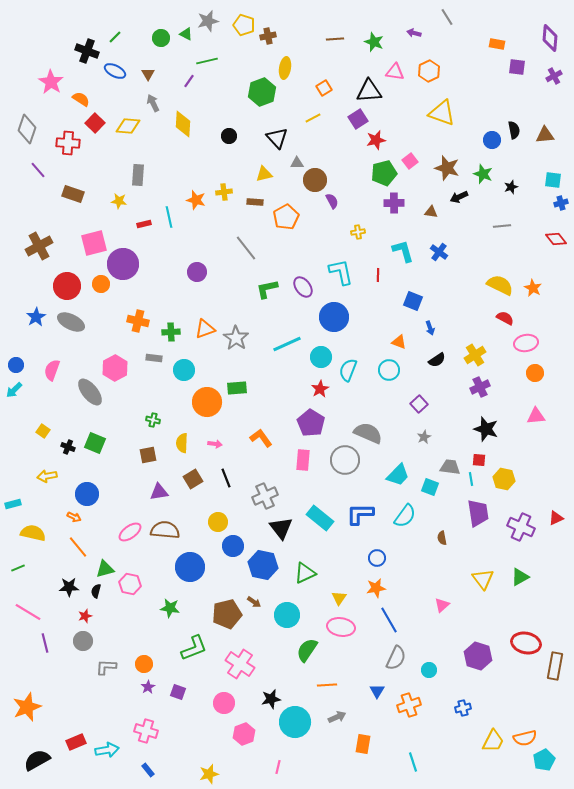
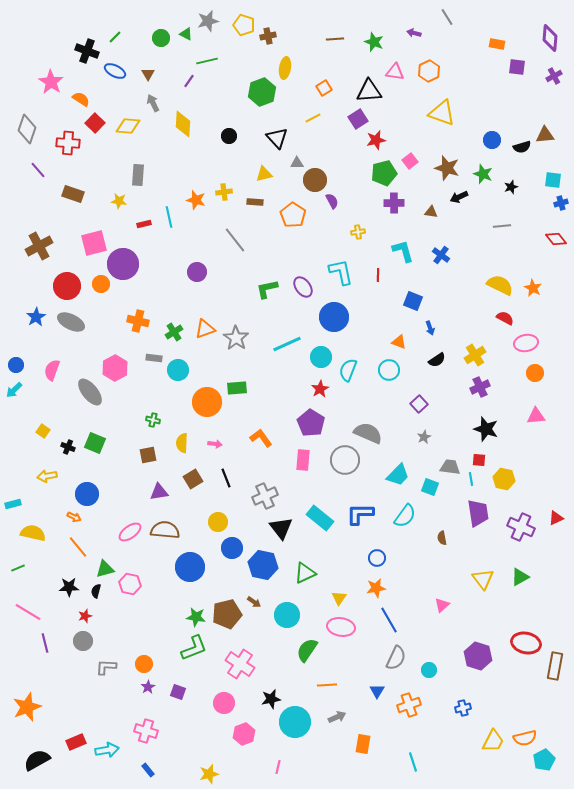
black semicircle at (514, 130): moved 8 px right, 17 px down; rotated 84 degrees clockwise
orange pentagon at (286, 217): moved 7 px right, 2 px up; rotated 10 degrees counterclockwise
gray line at (246, 248): moved 11 px left, 8 px up
blue cross at (439, 252): moved 2 px right, 3 px down
green cross at (171, 332): moved 3 px right; rotated 30 degrees counterclockwise
cyan circle at (184, 370): moved 6 px left
blue circle at (233, 546): moved 1 px left, 2 px down
green star at (170, 608): moved 26 px right, 9 px down
